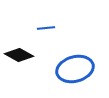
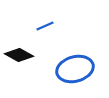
blue line: moved 1 px left, 2 px up; rotated 18 degrees counterclockwise
